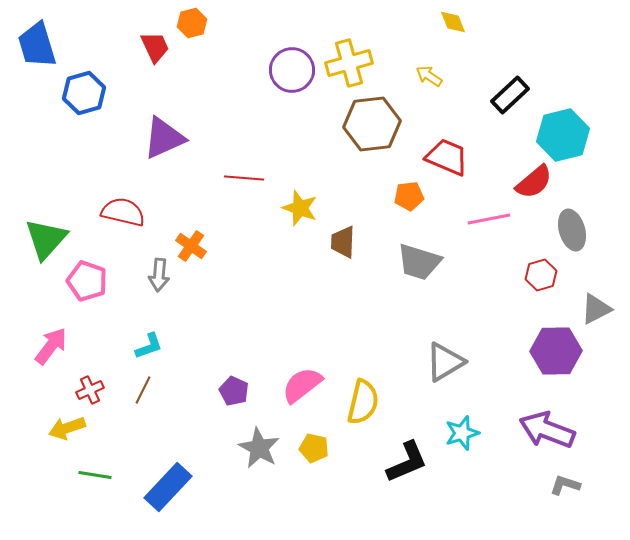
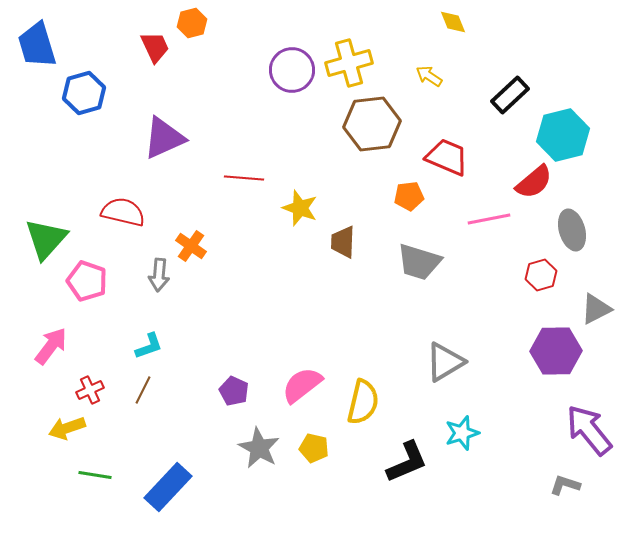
purple arrow at (547, 430): moved 42 px right; rotated 30 degrees clockwise
